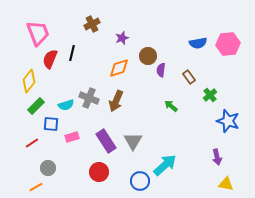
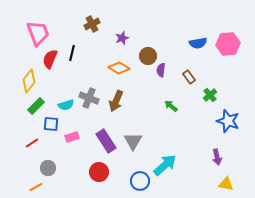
orange diamond: rotated 50 degrees clockwise
